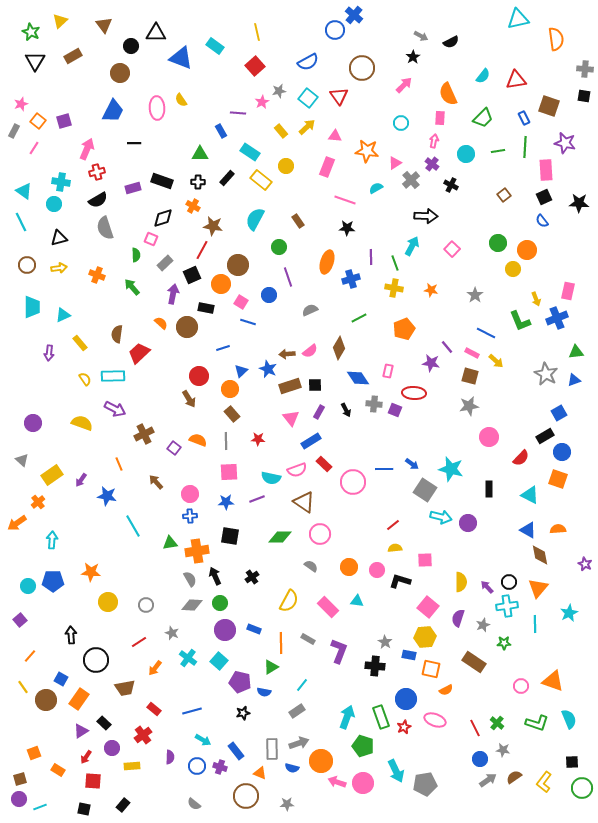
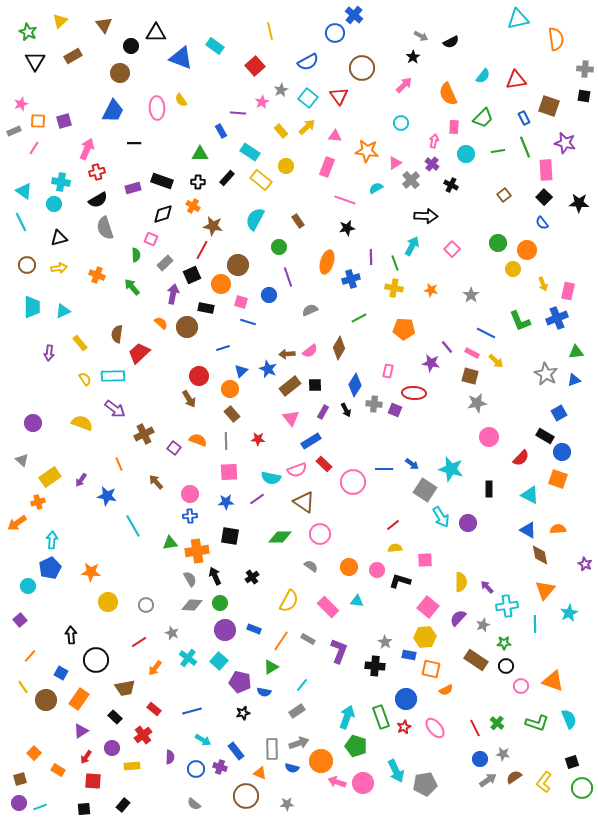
blue circle at (335, 30): moved 3 px down
green star at (31, 32): moved 3 px left
yellow line at (257, 32): moved 13 px right, 1 px up
gray star at (279, 91): moved 2 px right, 1 px up; rotated 16 degrees counterclockwise
pink rectangle at (440, 118): moved 14 px right, 9 px down
orange square at (38, 121): rotated 35 degrees counterclockwise
gray rectangle at (14, 131): rotated 40 degrees clockwise
green line at (525, 147): rotated 25 degrees counterclockwise
black square at (544, 197): rotated 21 degrees counterclockwise
black diamond at (163, 218): moved 4 px up
blue semicircle at (542, 221): moved 2 px down
black star at (347, 228): rotated 14 degrees counterclockwise
gray star at (475, 295): moved 4 px left
yellow arrow at (536, 299): moved 7 px right, 15 px up
pink square at (241, 302): rotated 16 degrees counterclockwise
cyan triangle at (63, 315): moved 4 px up
orange pentagon at (404, 329): rotated 25 degrees clockwise
blue diamond at (358, 378): moved 3 px left, 7 px down; rotated 65 degrees clockwise
brown rectangle at (290, 386): rotated 20 degrees counterclockwise
gray star at (469, 406): moved 8 px right, 3 px up
purple arrow at (115, 409): rotated 10 degrees clockwise
purple rectangle at (319, 412): moved 4 px right
black rectangle at (545, 436): rotated 60 degrees clockwise
yellow rectangle at (52, 475): moved 2 px left, 2 px down
purple line at (257, 499): rotated 14 degrees counterclockwise
orange cross at (38, 502): rotated 24 degrees clockwise
cyan arrow at (441, 517): rotated 45 degrees clockwise
blue pentagon at (53, 581): moved 3 px left, 13 px up; rotated 25 degrees counterclockwise
black circle at (509, 582): moved 3 px left, 84 px down
orange triangle at (538, 588): moved 7 px right, 2 px down
purple semicircle at (458, 618): rotated 24 degrees clockwise
orange line at (281, 643): moved 2 px up; rotated 35 degrees clockwise
brown rectangle at (474, 662): moved 2 px right, 2 px up
blue square at (61, 679): moved 6 px up
pink ellipse at (435, 720): moved 8 px down; rotated 30 degrees clockwise
black rectangle at (104, 723): moved 11 px right, 6 px up
green pentagon at (363, 746): moved 7 px left
gray star at (503, 750): moved 4 px down
orange square at (34, 753): rotated 24 degrees counterclockwise
black square at (572, 762): rotated 16 degrees counterclockwise
blue circle at (197, 766): moved 1 px left, 3 px down
purple circle at (19, 799): moved 4 px down
black square at (84, 809): rotated 16 degrees counterclockwise
